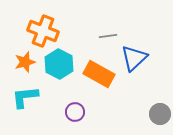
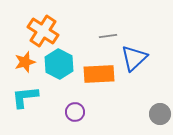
orange cross: rotated 12 degrees clockwise
orange rectangle: rotated 32 degrees counterclockwise
